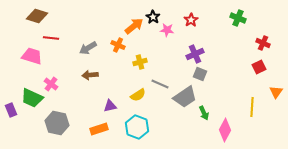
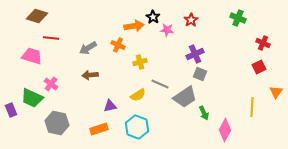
orange arrow: rotated 30 degrees clockwise
